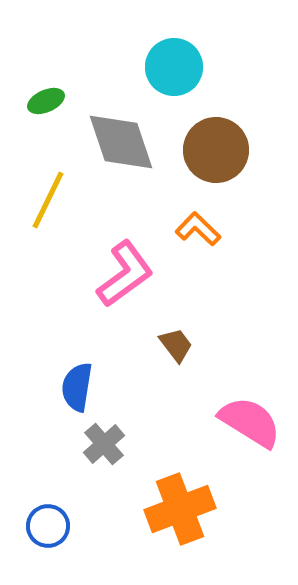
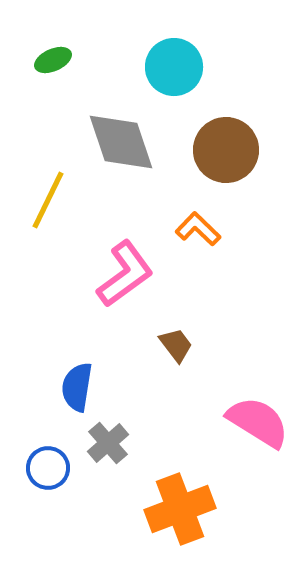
green ellipse: moved 7 px right, 41 px up
brown circle: moved 10 px right
pink semicircle: moved 8 px right
gray cross: moved 4 px right, 1 px up
blue circle: moved 58 px up
